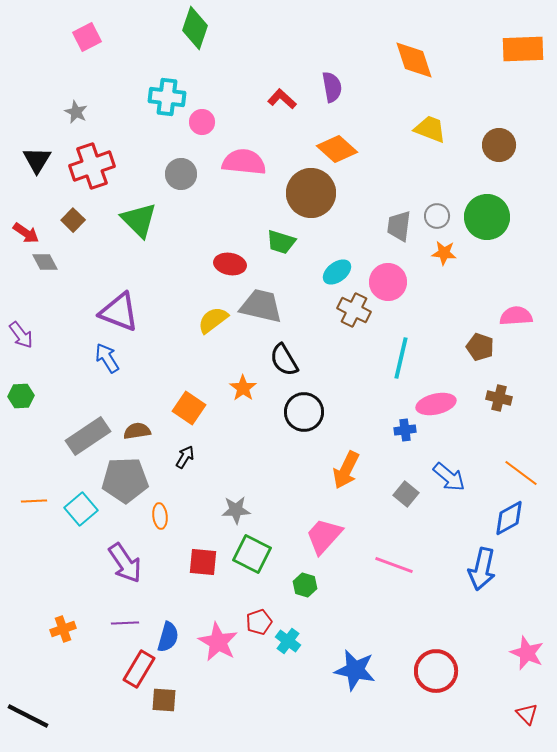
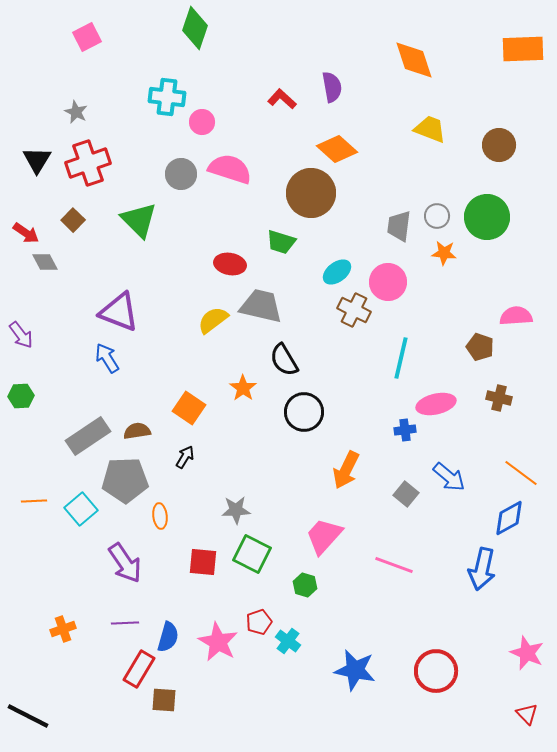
pink semicircle at (244, 162): moved 14 px left, 7 px down; rotated 12 degrees clockwise
red cross at (92, 166): moved 4 px left, 3 px up
